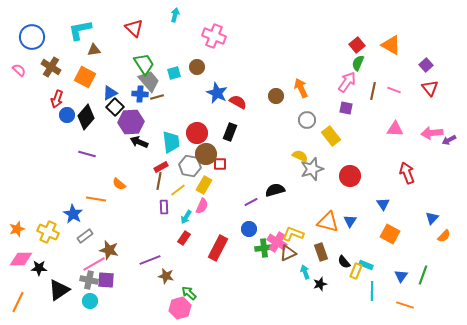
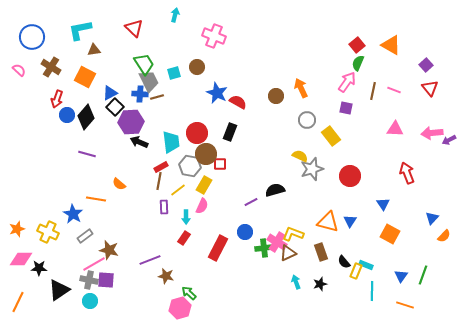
gray trapezoid at (149, 81): rotated 15 degrees clockwise
cyan arrow at (186, 217): rotated 32 degrees counterclockwise
blue circle at (249, 229): moved 4 px left, 3 px down
cyan arrow at (305, 272): moved 9 px left, 10 px down
